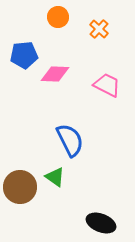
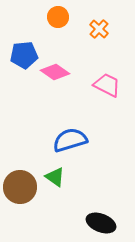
pink diamond: moved 2 px up; rotated 32 degrees clockwise
blue semicircle: rotated 80 degrees counterclockwise
